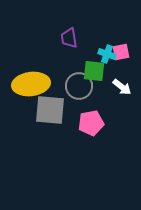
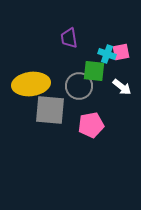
pink pentagon: moved 2 px down
